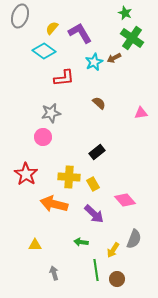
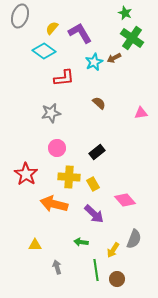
pink circle: moved 14 px right, 11 px down
gray arrow: moved 3 px right, 6 px up
